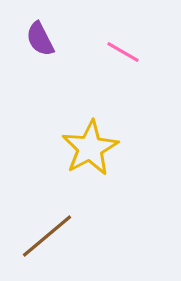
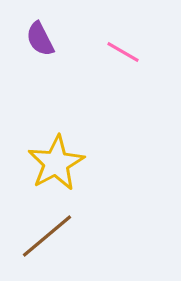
yellow star: moved 34 px left, 15 px down
